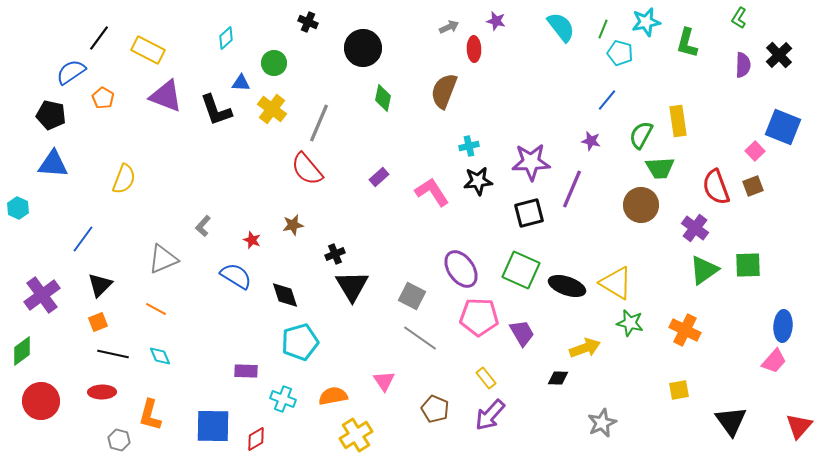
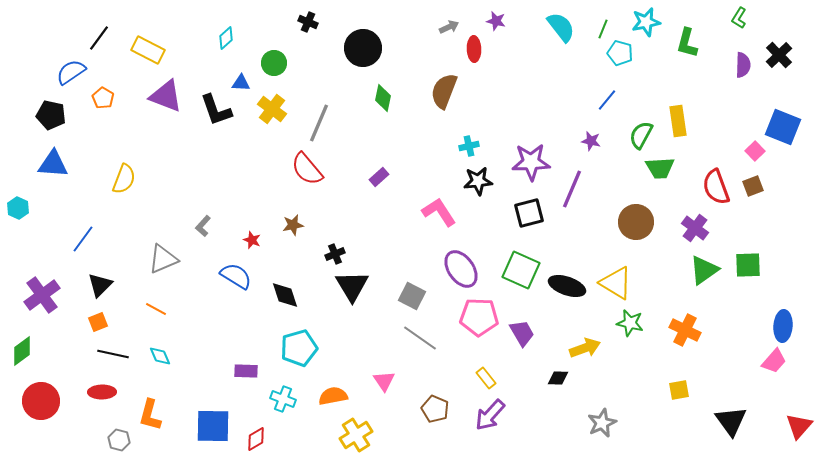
pink L-shape at (432, 192): moved 7 px right, 20 px down
brown circle at (641, 205): moved 5 px left, 17 px down
cyan pentagon at (300, 342): moved 1 px left, 6 px down
